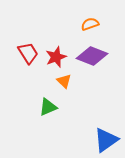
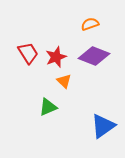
purple diamond: moved 2 px right
blue triangle: moved 3 px left, 14 px up
